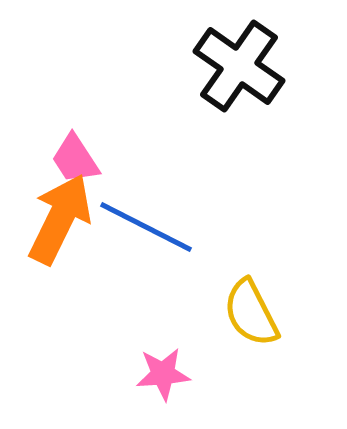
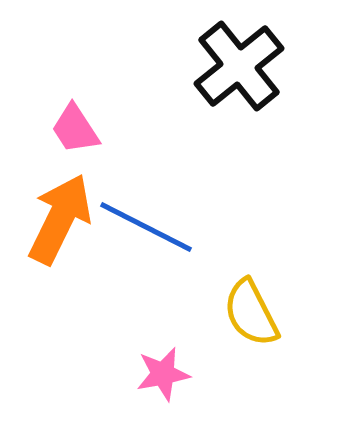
black cross: rotated 16 degrees clockwise
pink trapezoid: moved 30 px up
pink star: rotated 6 degrees counterclockwise
